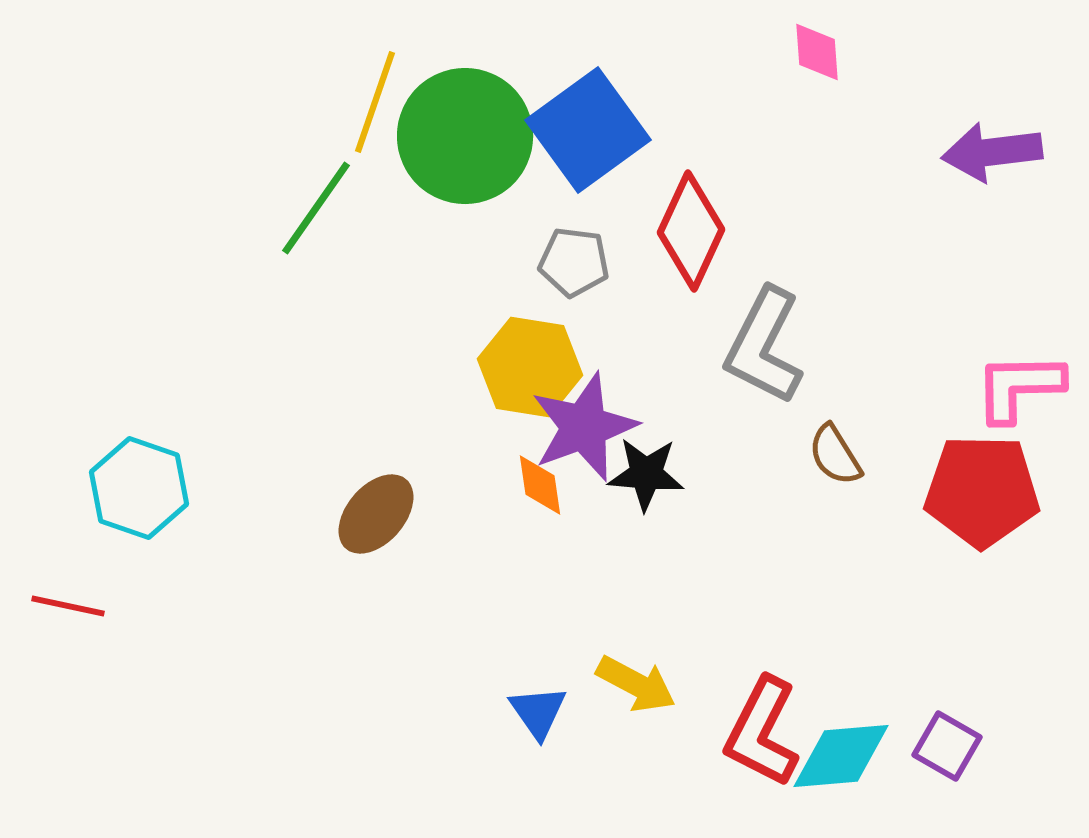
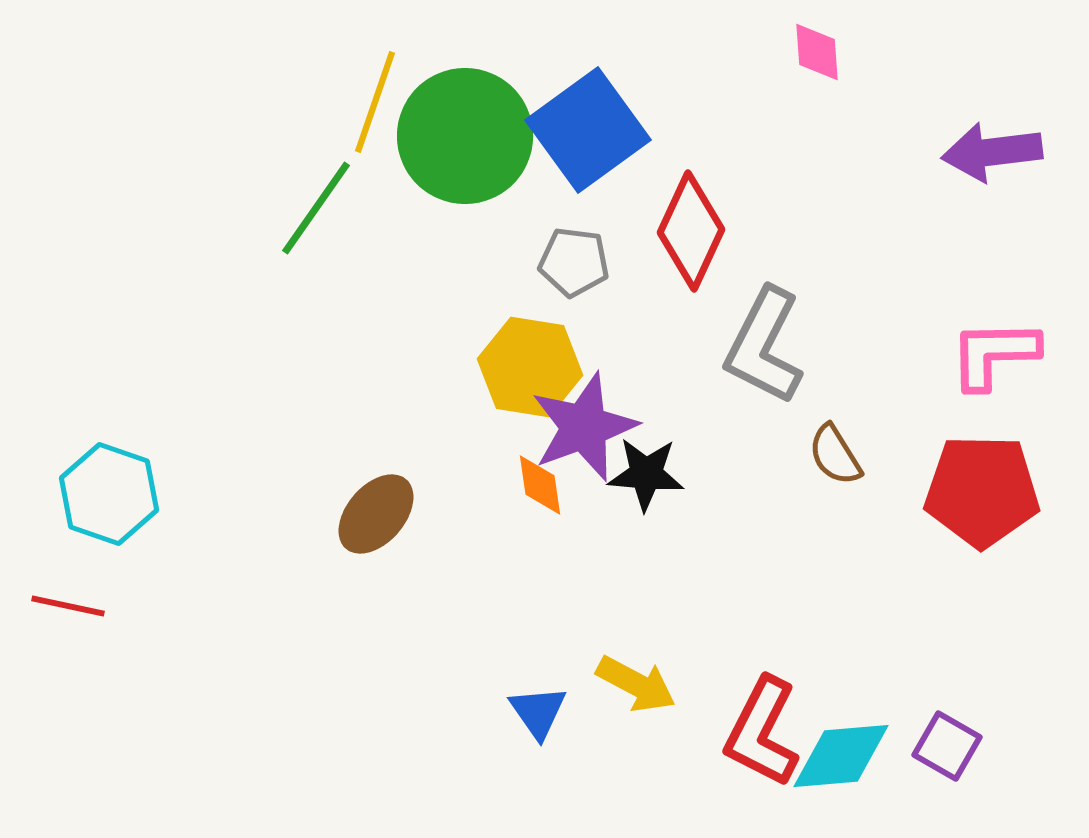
pink L-shape: moved 25 px left, 33 px up
cyan hexagon: moved 30 px left, 6 px down
